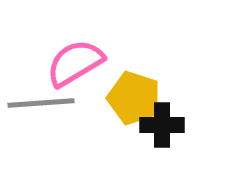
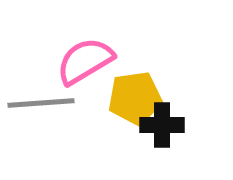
pink semicircle: moved 10 px right, 2 px up
yellow pentagon: moved 1 px right; rotated 26 degrees counterclockwise
